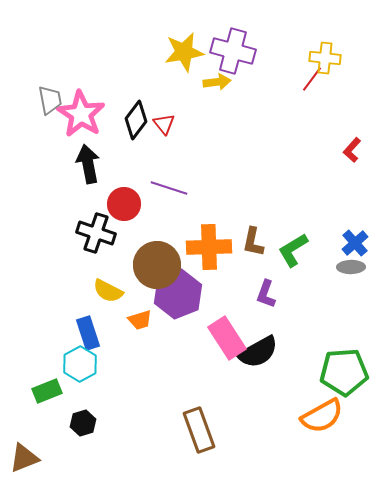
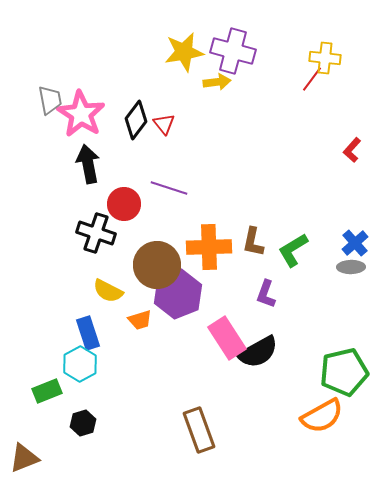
green pentagon: rotated 9 degrees counterclockwise
